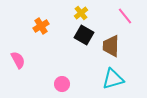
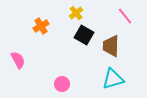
yellow cross: moved 5 px left
